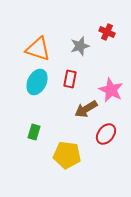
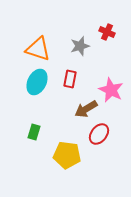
red ellipse: moved 7 px left
